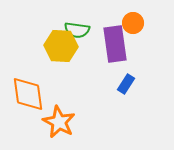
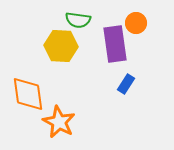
orange circle: moved 3 px right
green semicircle: moved 1 px right, 10 px up
